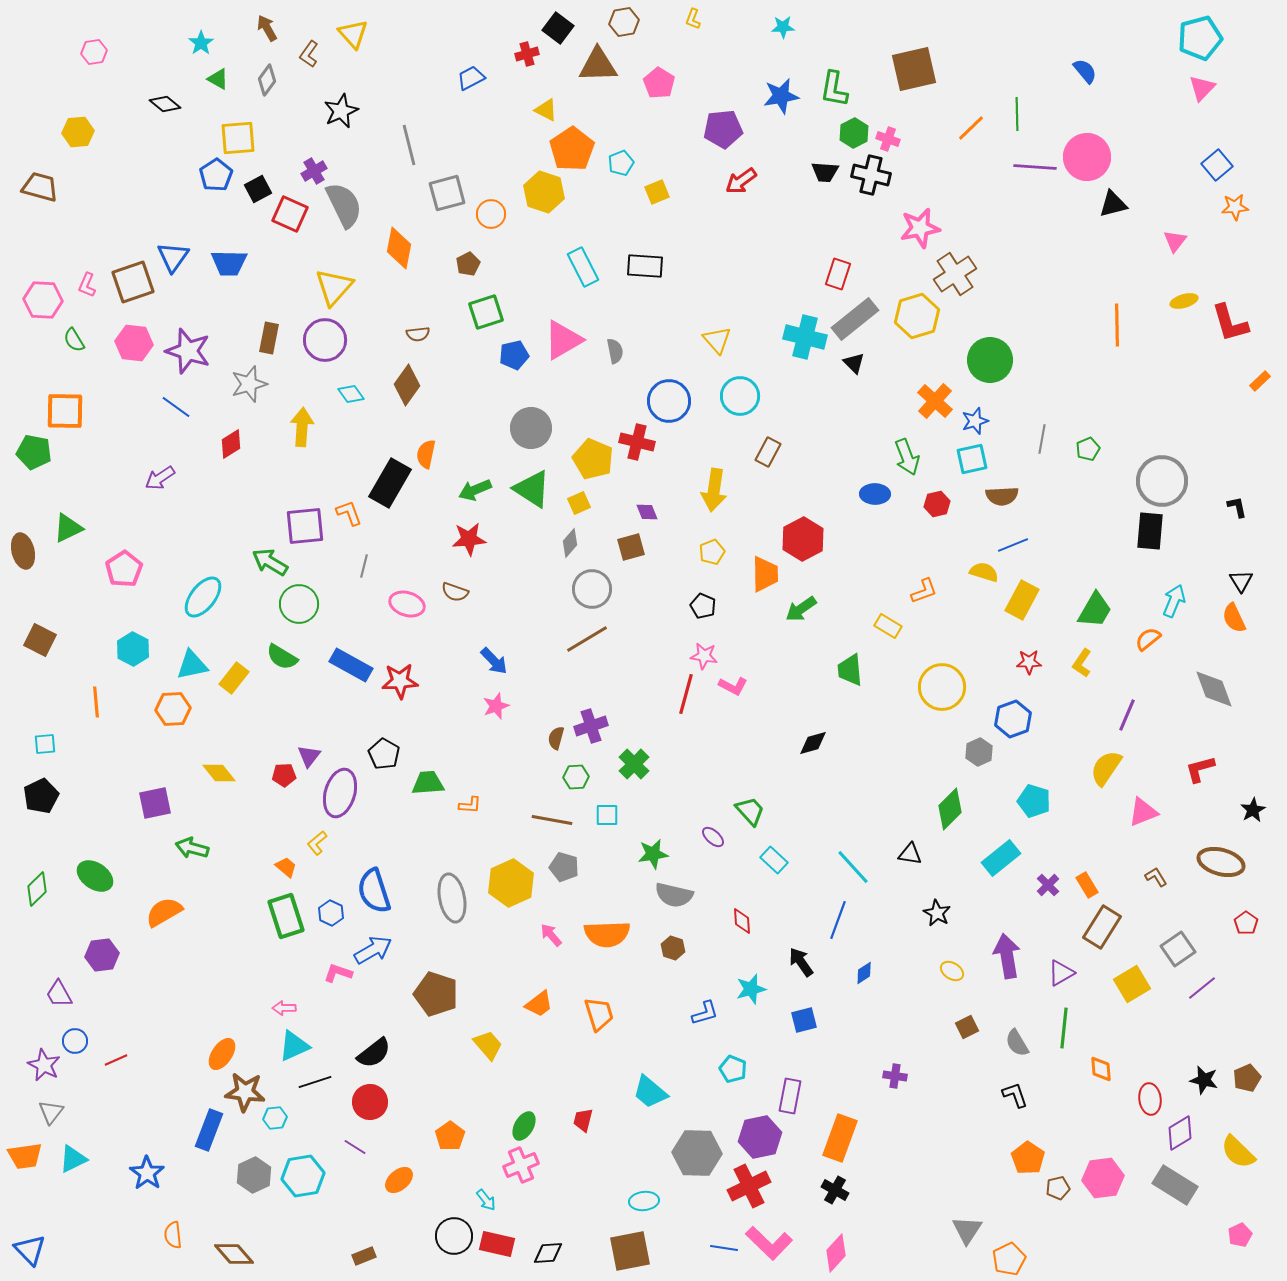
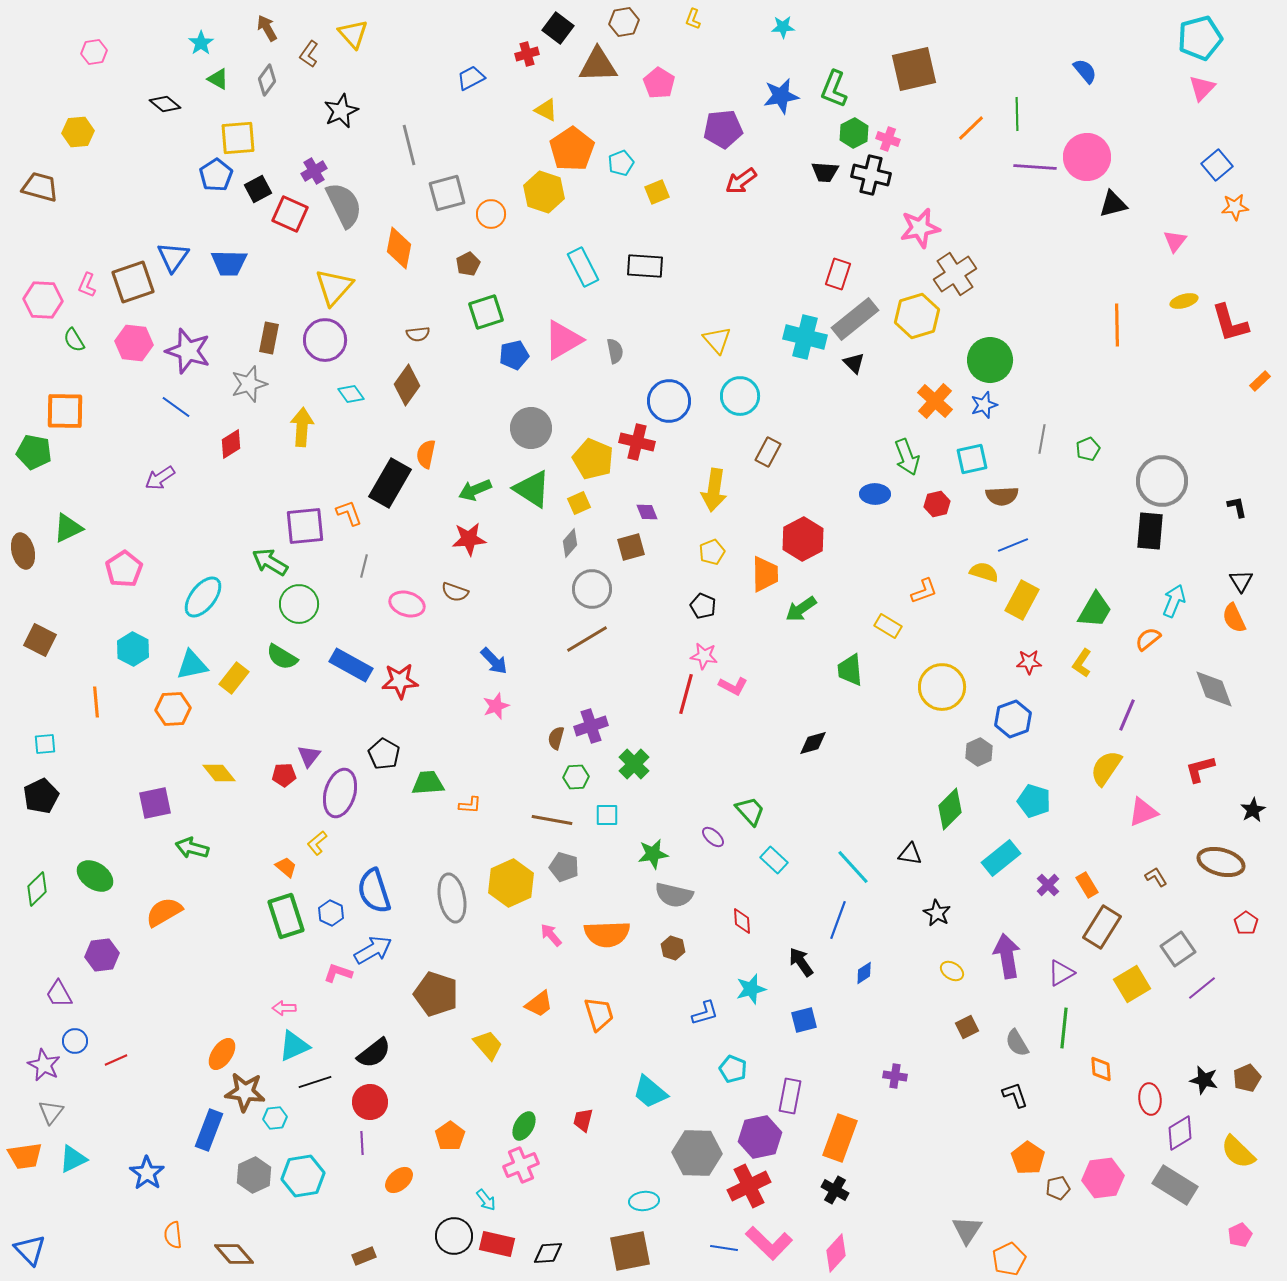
green L-shape at (834, 89): rotated 12 degrees clockwise
blue star at (975, 421): moved 9 px right, 16 px up
purple line at (355, 1147): moved 7 px right, 4 px up; rotated 55 degrees clockwise
